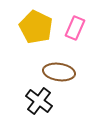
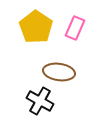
yellow pentagon: rotated 8 degrees clockwise
black cross: moved 1 px right; rotated 8 degrees counterclockwise
